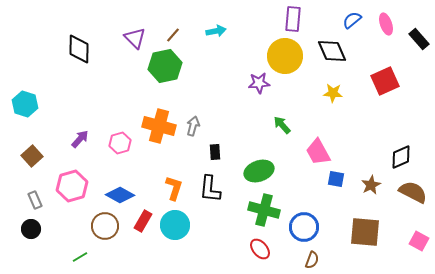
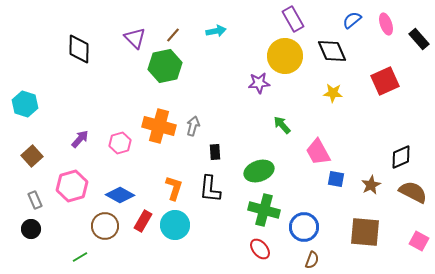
purple rectangle at (293, 19): rotated 35 degrees counterclockwise
